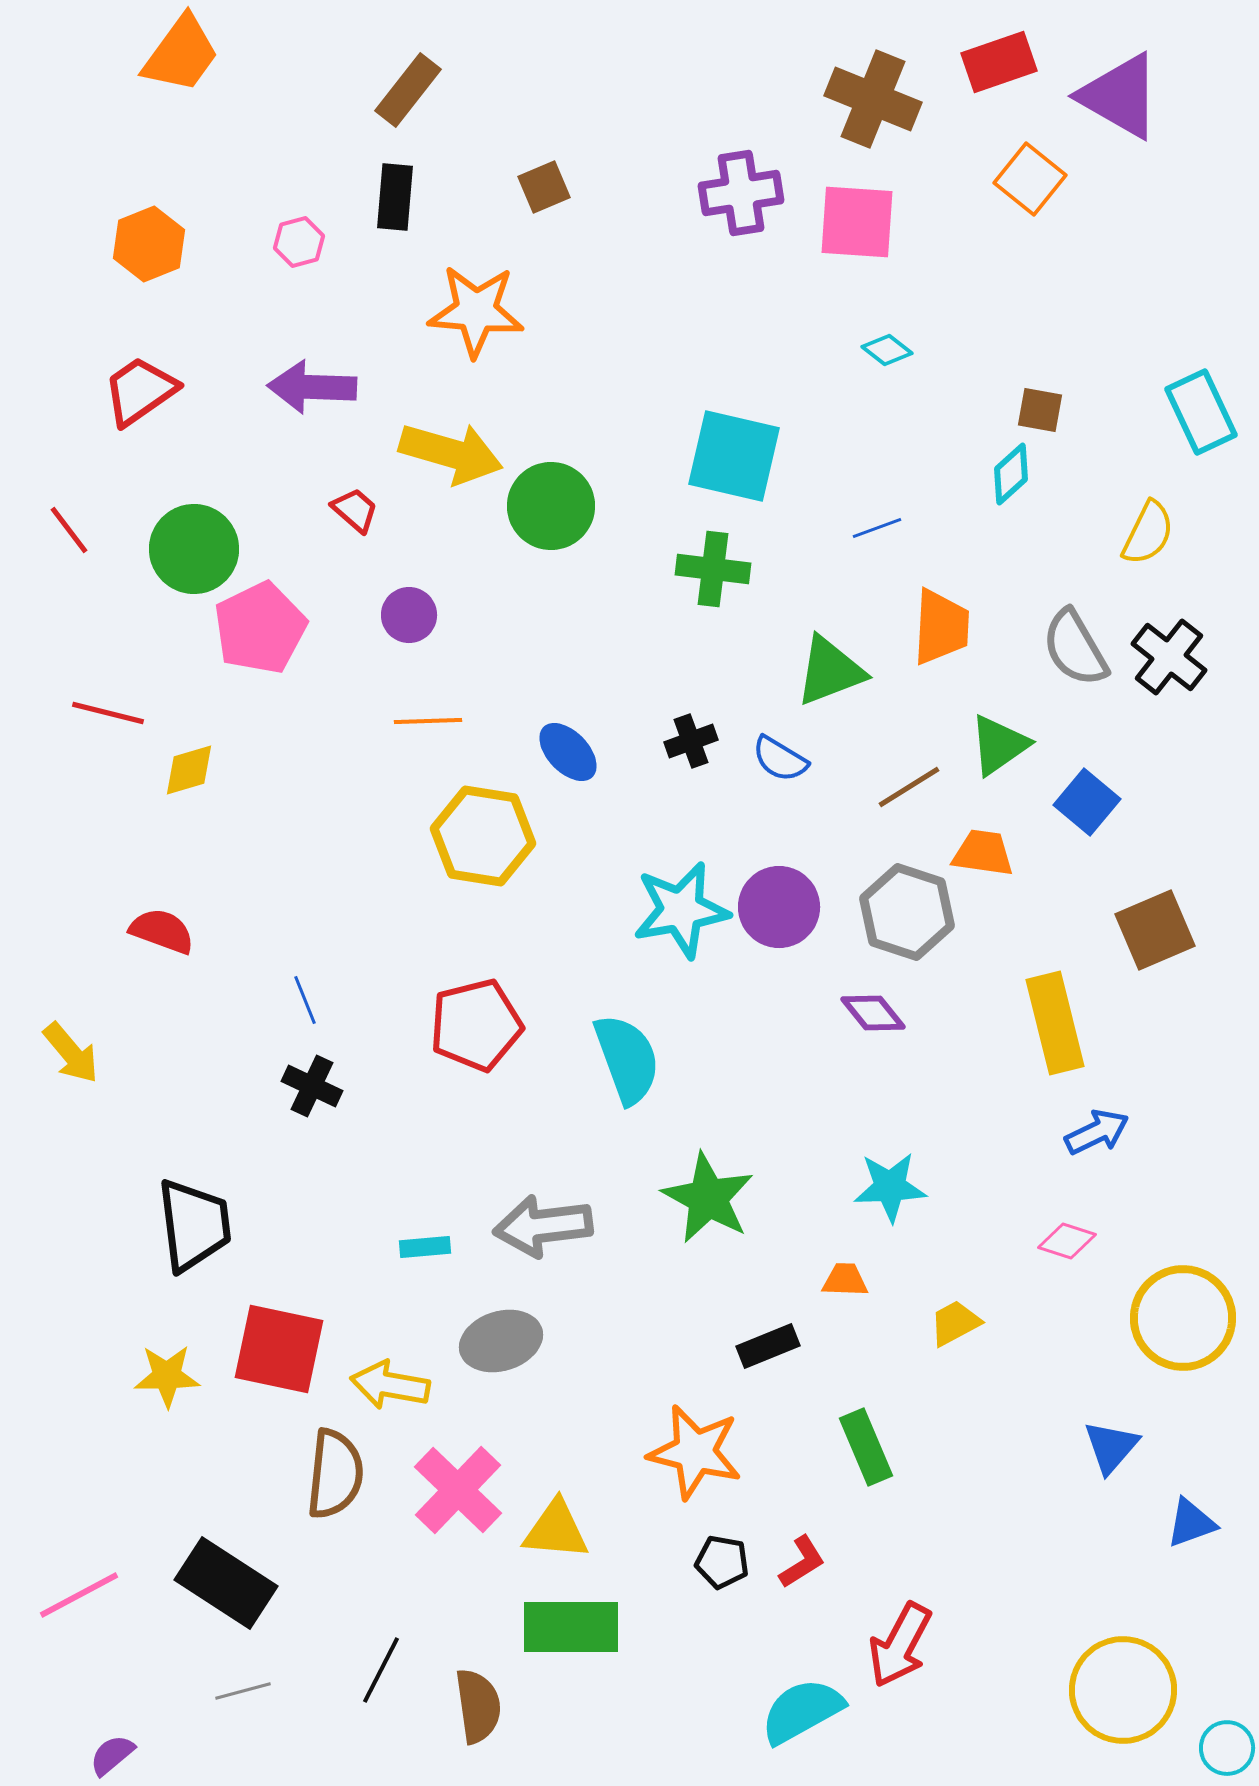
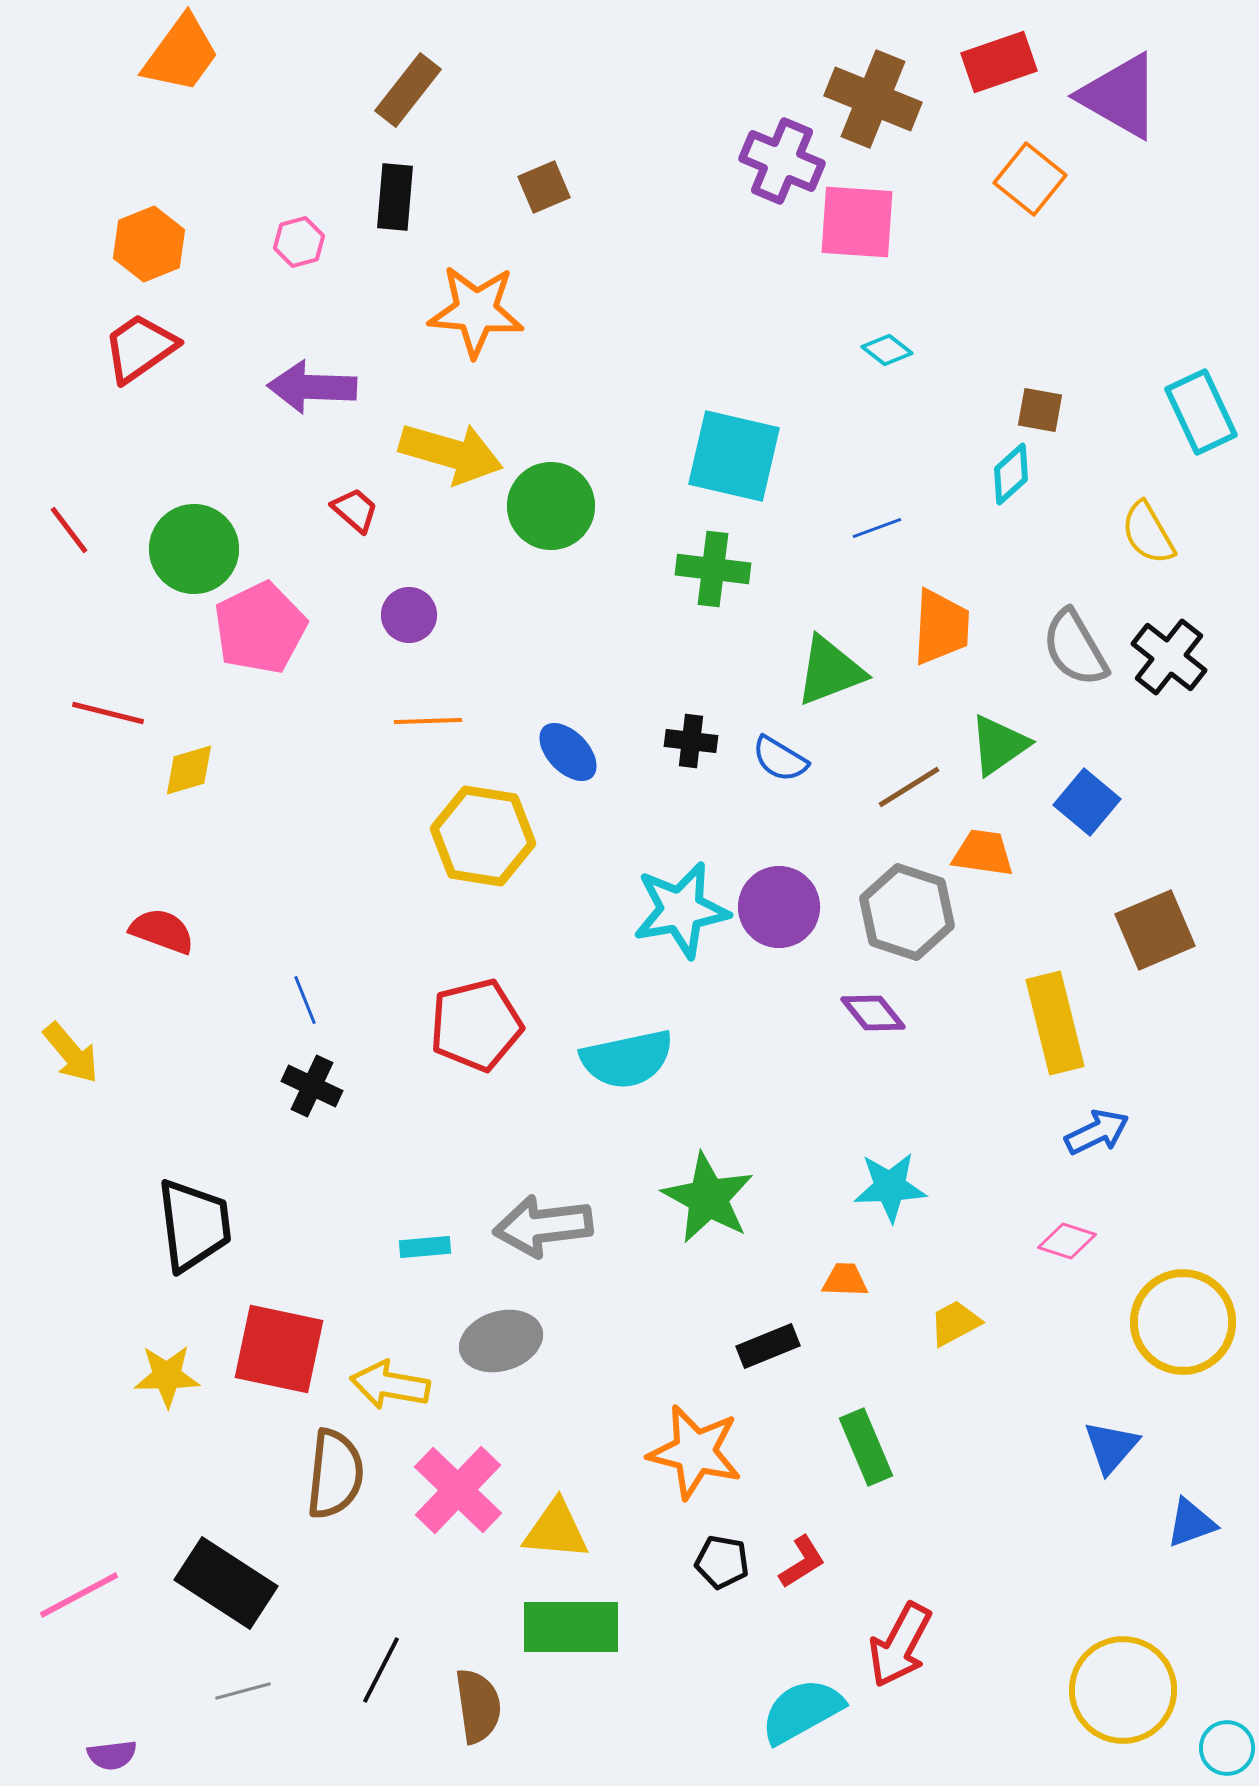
purple cross at (741, 193): moved 41 px right, 32 px up; rotated 32 degrees clockwise
red trapezoid at (140, 391): moved 43 px up
yellow semicircle at (1148, 533): rotated 124 degrees clockwise
black cross at (691, 741): rotated 27 degrees clockwise
cyan semicircle at (627, 1059): rotated 98 degrees clockwise
yellow circle at (1183, 1318): moved 4 px down
purple semicircle at (112, 1755): rotated 147 degrees counterclockwise
